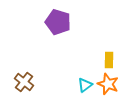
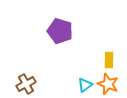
purple pentagon: moved 2 px right, 9 px down
brown cross: moved 2 px right, 2 px down; rotated 24 degrees clockwise
